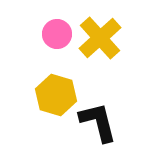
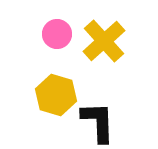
yellow cross: moved 4 px right, 3 px down
black L-shape: rotated 12 degrees clockwise
